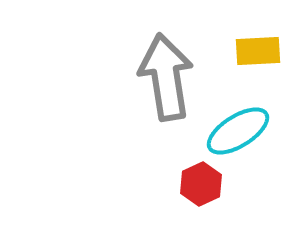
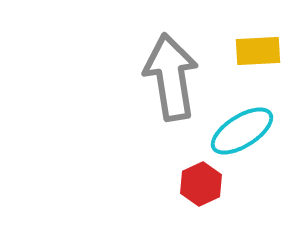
gray arrow: moved 5 px right
cyan ellipse: moved 4 px right
